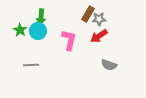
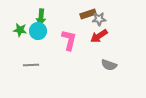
brown rectangle: rotated 42 degrees clockwise
green star: rotated 24 degrees counterclockwise
